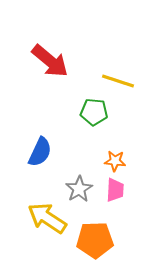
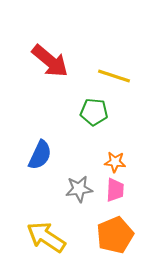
yellow line: moved 4 px left, 5 px up
blue semicircle: moved 3 px down
orange star: moved 1 px down
gray star: rotated 24 degrees clockwise
yellow arrow: moved 1 px left, 19 px down
orange pentagon: moved 20 px right, 5 px up; rotated 21 degrees counterclockwise
